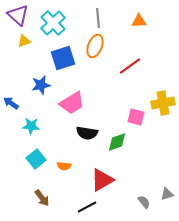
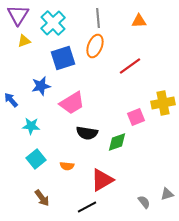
purple triangle: rotated 20 degrees clockwise
blue star: moved 1 px down
blue arrow: moved 3 px up; rotated 14 degrees clockwise
pink square: rotated 36 degrees counterclockwise
orange semicircle: moved 3 px right
